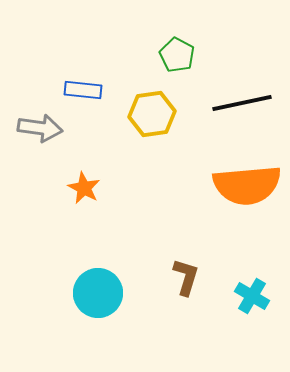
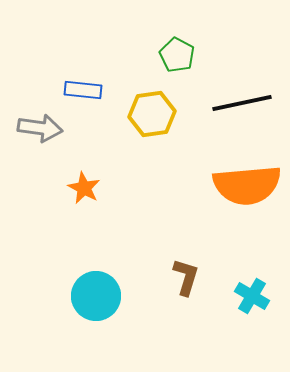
cyan circle: moved 2 px left, 3 px down
